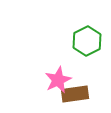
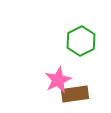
green hexagon: moved 6 px left
